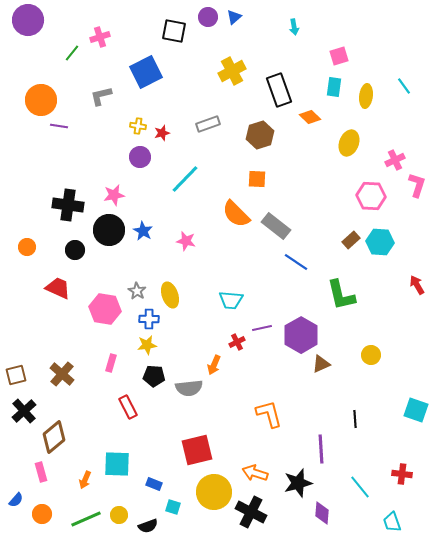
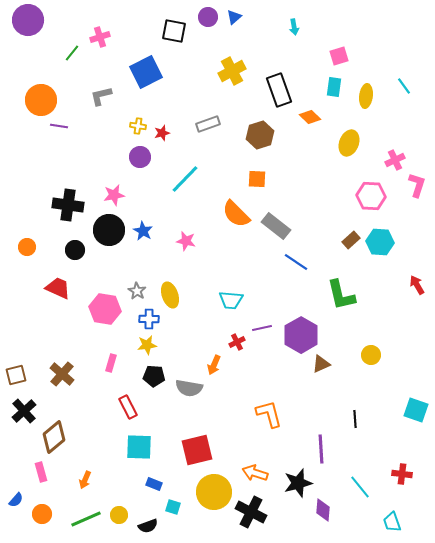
gray semicircle at (189, 388): rotated 16 degrees clockwise
cyan square at (117, 464): moved 22 px right, 17 px up
purple diamond at (322, 513): moved 1 px right, 3 px up
